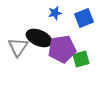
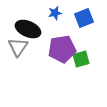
black ellipse: moved 11 px left, 9 px up
